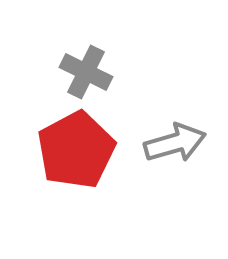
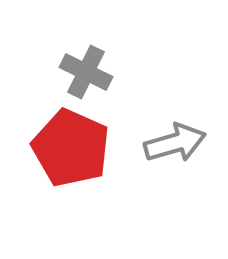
red pentagon: moved 5 px left, 2 px up; rotated 20 degrees counterclockwise
